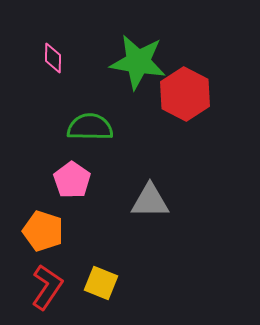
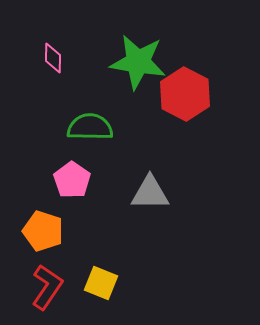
gray triangle: moved 8 px up
